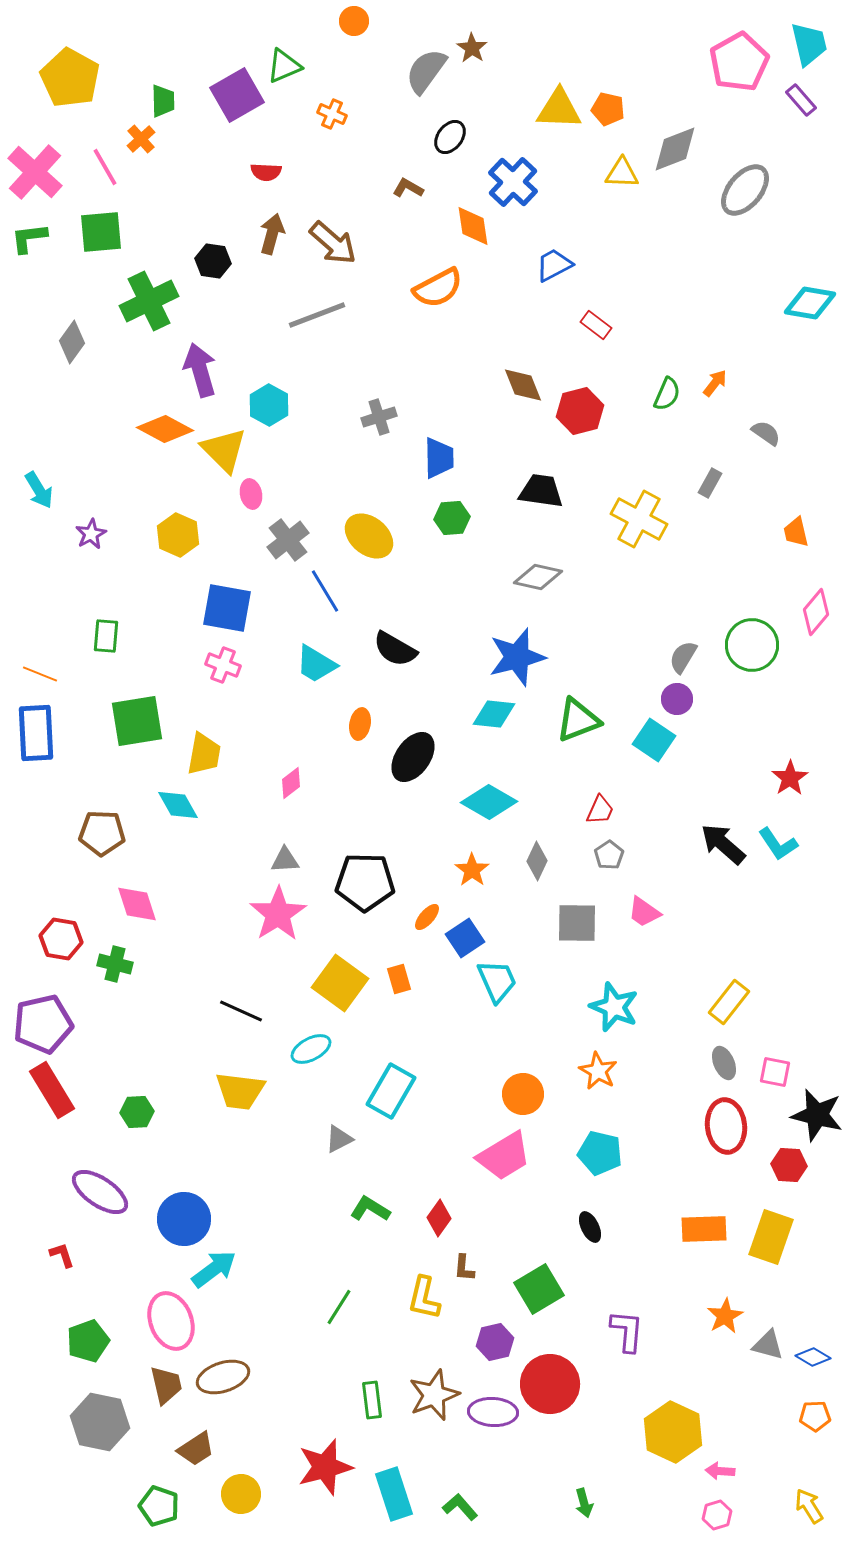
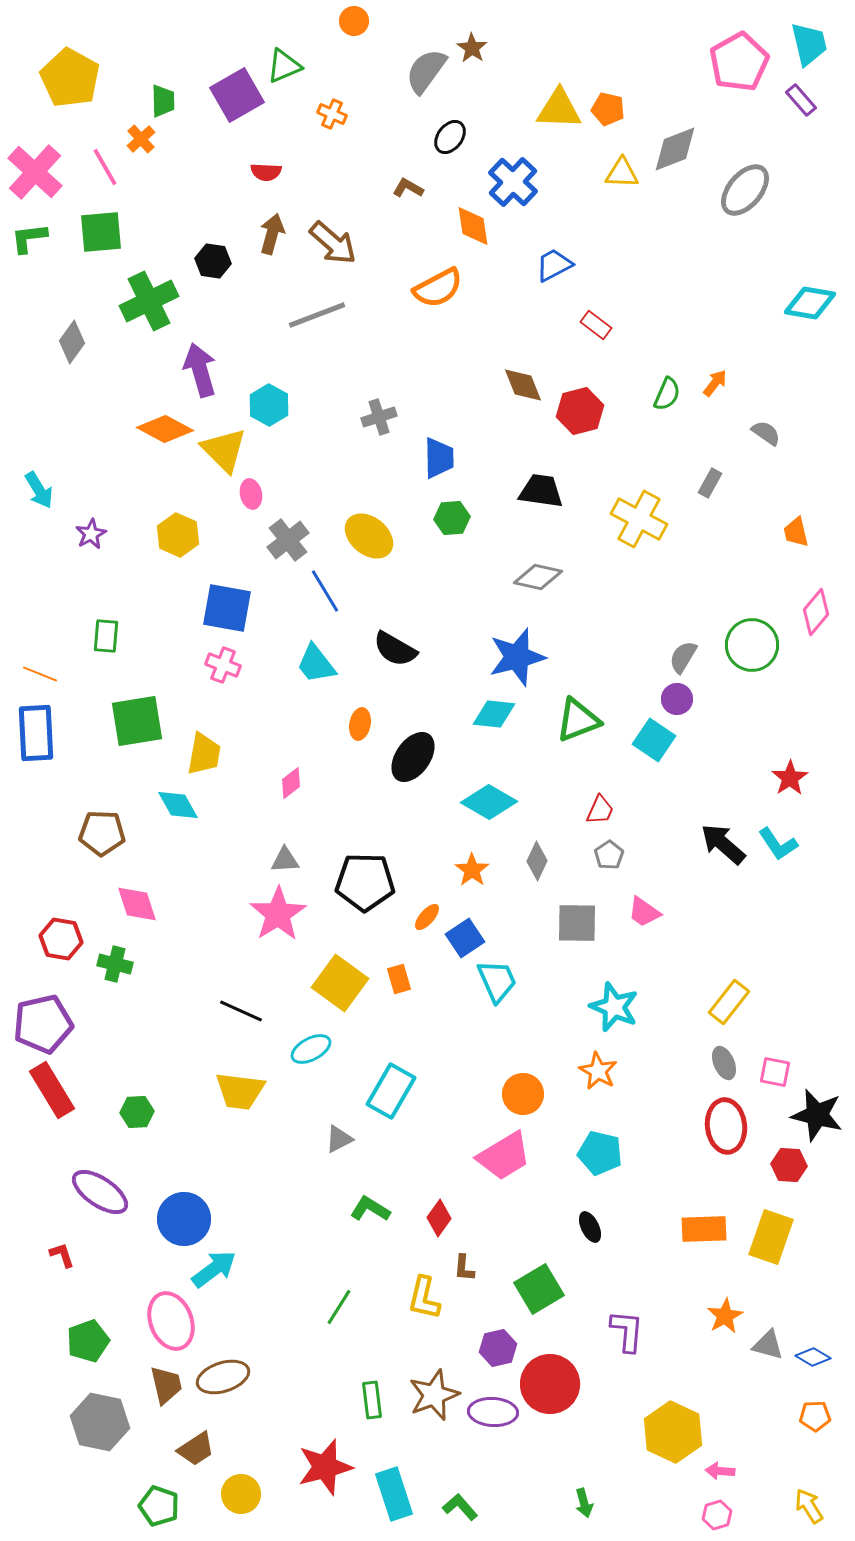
cyan trapezoid at (316, 664): rotated 21 degrees clockwise
purple hexagon at (495, 1342): moved 3 px right, 6 px down
